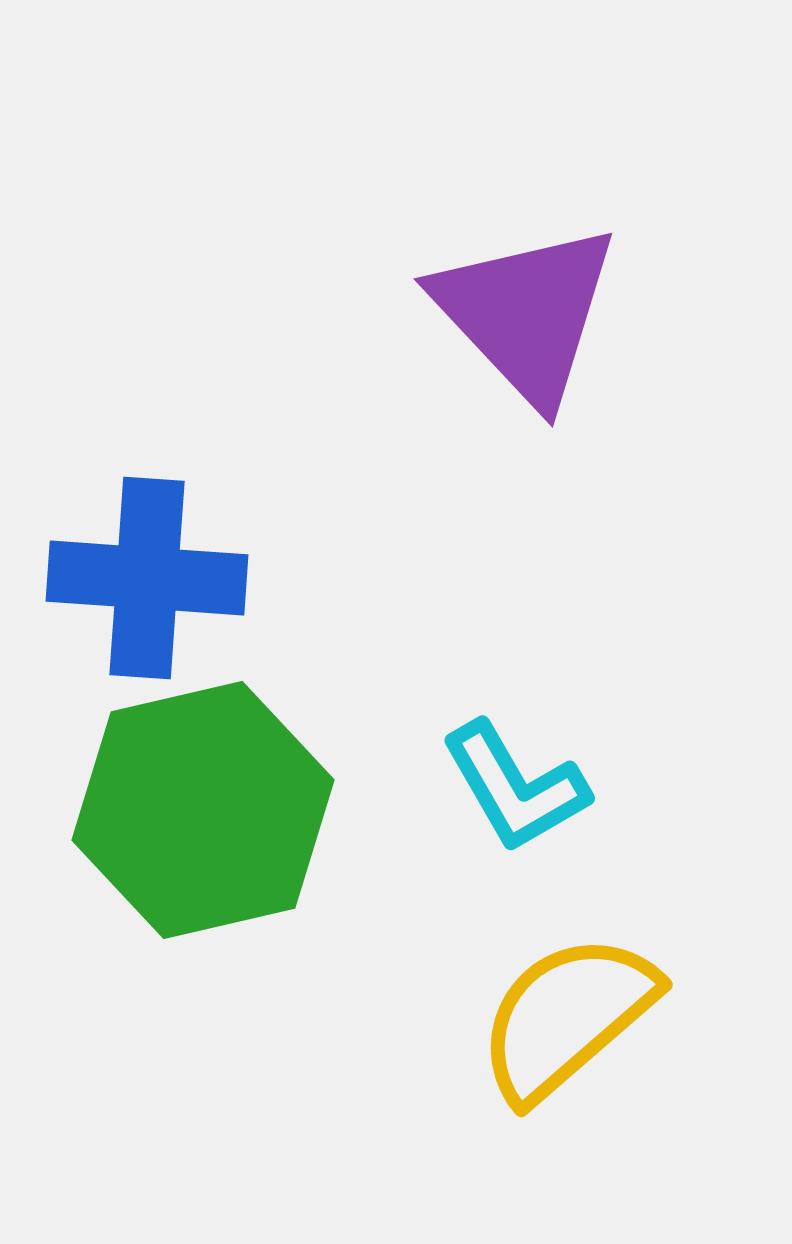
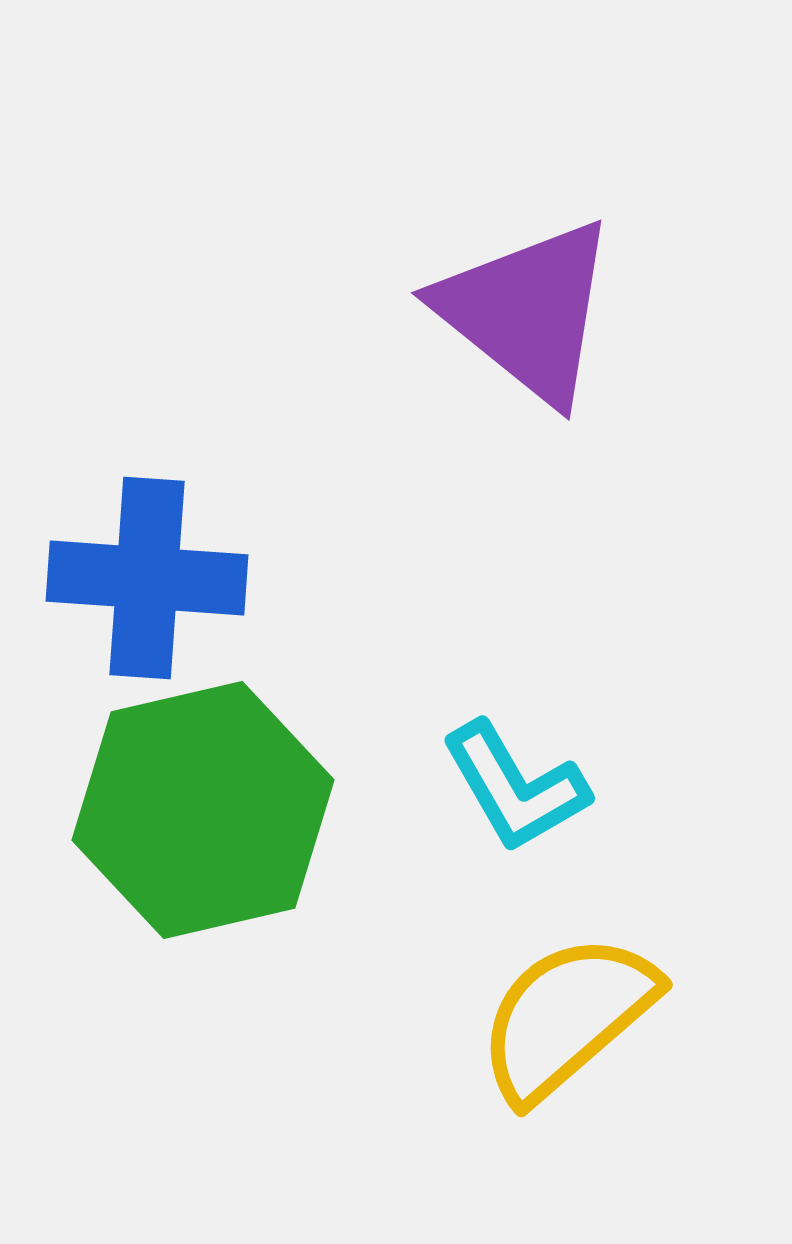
purple triangle: moved 1 px right, 2 px up; rotated 8 degrees counterclockwise
